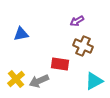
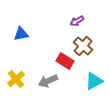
brown cross: rotated 18 degrees clockwise
red rectangle: moved 5 px right, 3 px up; rotated 24 degrees clockwise
gray arrow: moved 9 px right
